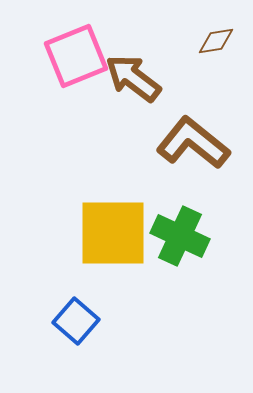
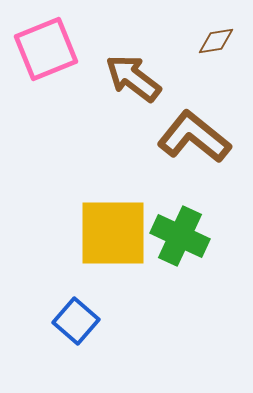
pink square: moved 30 px left, 7 px up
brown L-shape: moved 1 px right, 6 px up
